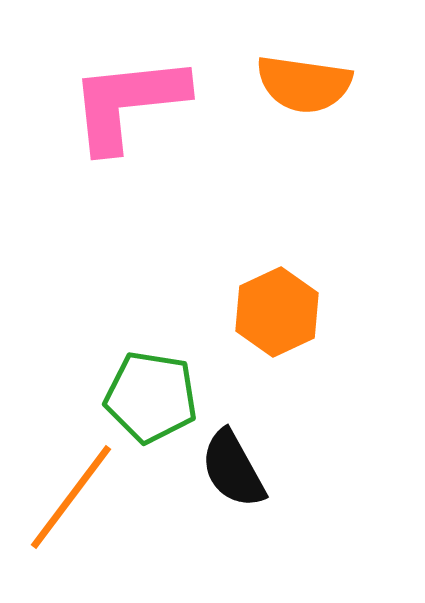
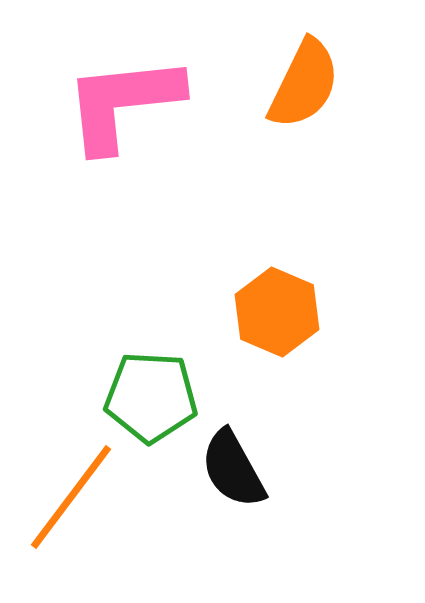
orange semicircle: rotated 72 degrees counterclockwise
pink L-shape: moved 5 px left
orange hexagon: rotated 12 degrees counterclockwise
green pentagon: rotated 6 degrees counterclockwise
